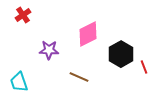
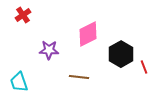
brown line: rotated 18 degrees counterclockwise
